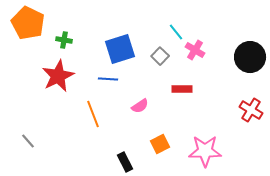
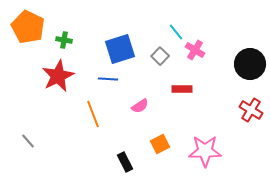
orange pentagon: moved 4 px down
black circle: moved 7 px down
